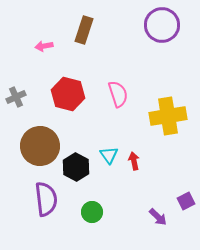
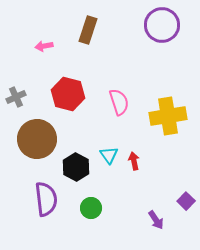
brown rectangle: moved 4 px right
pink semicircle: moved 1 px right, 8 px down
brown circle: moved 3 px left, 7 px up
purple square: rotated 18 degrees counterclockwise
green circle: moved 1 px left, 4 px up
purple arrow: moved 2 px left, 3 px down; rotated 12 degrees clockwise
